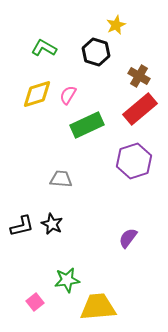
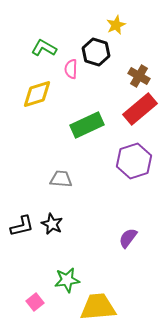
pink semicircle: moved 3 px right, 26 px up; rotated 30 degrees counterclockwise
